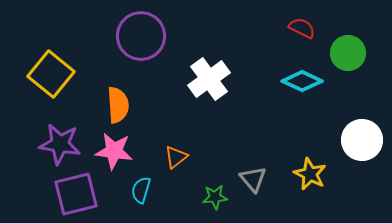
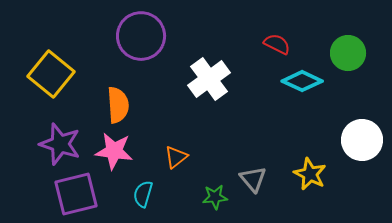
red semicircle: moved 25 px left, 16 px down
purple star: rotated 9 degrees clockwise
cyan semicircle: moved 2 px right, 4 px down
